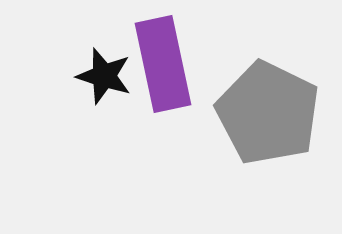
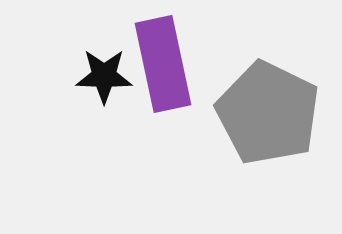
black star: rotated 16 degrees counterclockwise
